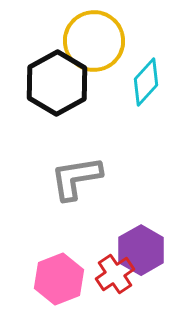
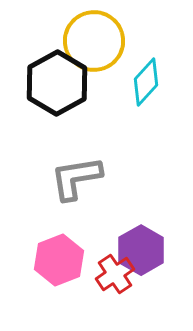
pink hexagon: moved 19 px up
